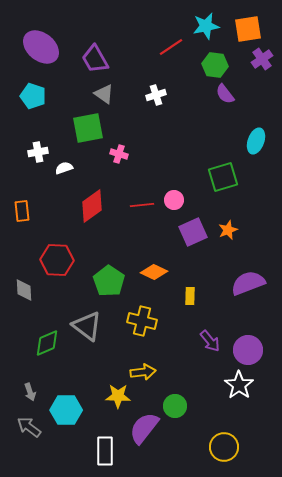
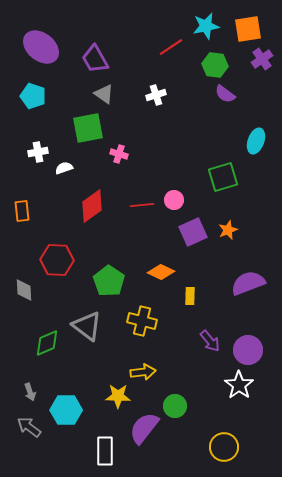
purple semicircle at (225, 94): rotated 15 degrees counterclockwise
orange diamond at (154, 272): moved 7 px right
